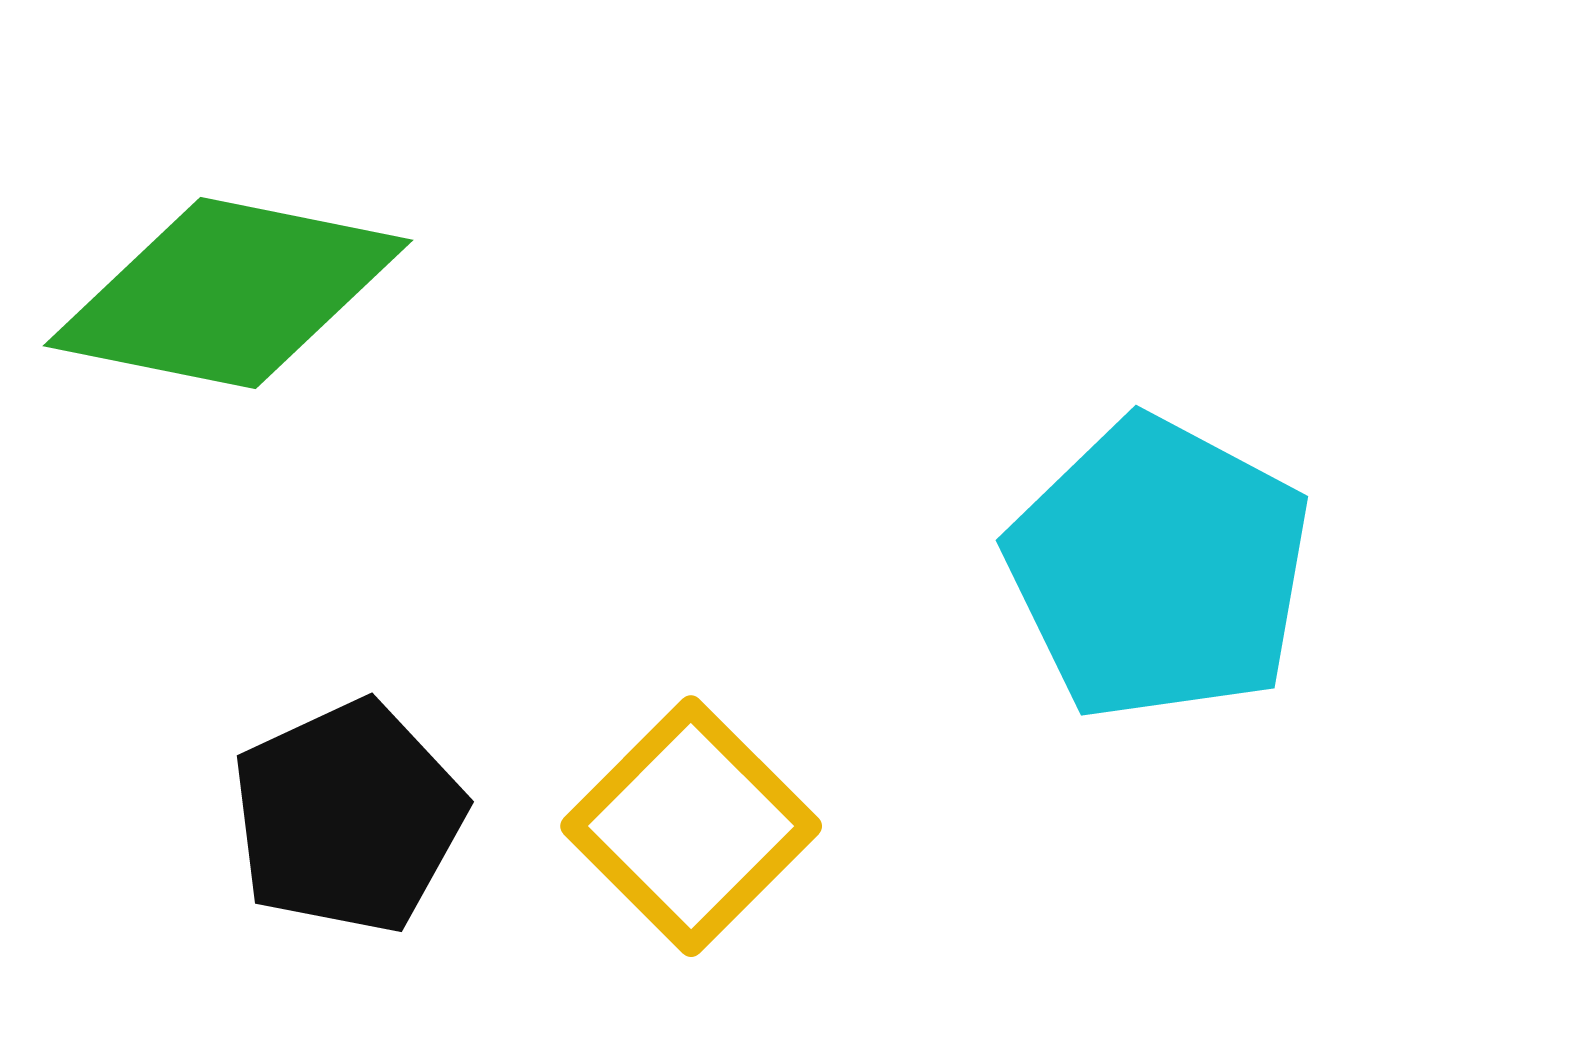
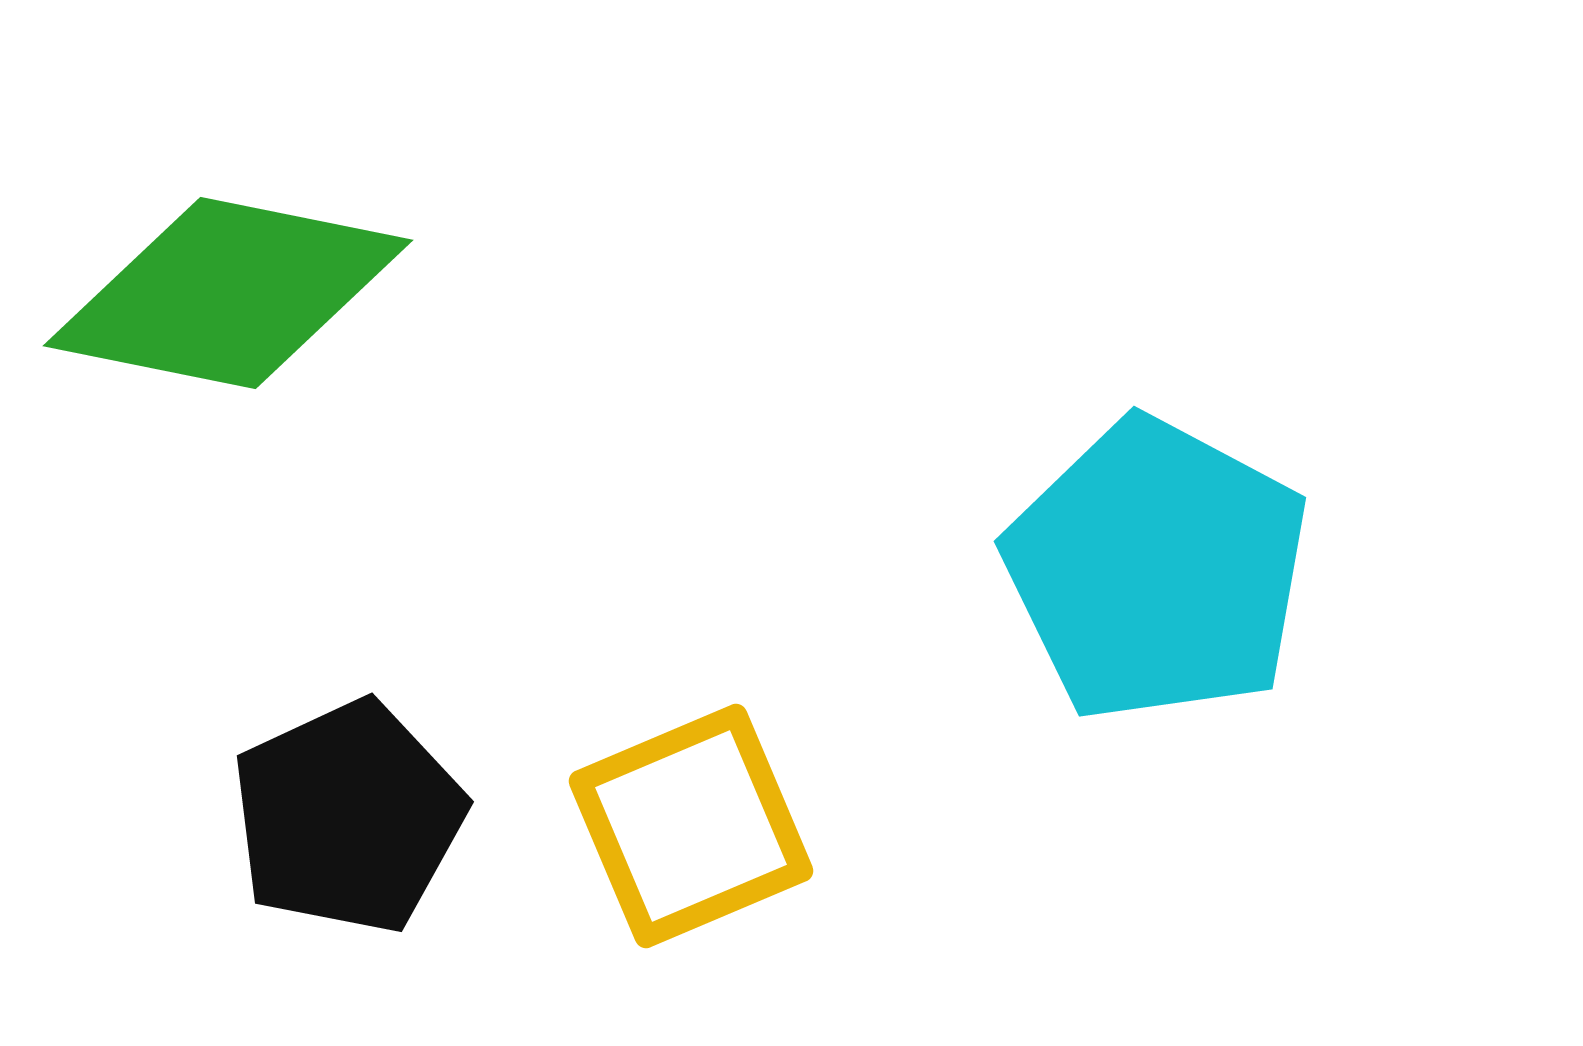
cyan pentagon: moved 2 px left, 1 px down
yellow square: rotated 22 degrees clockwise
